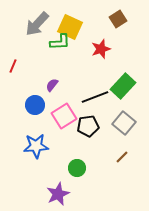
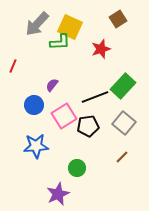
blue circle: moved 1 px left
